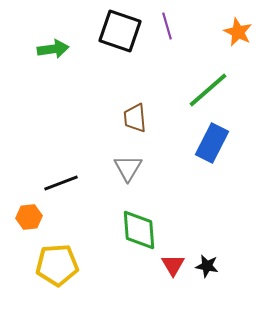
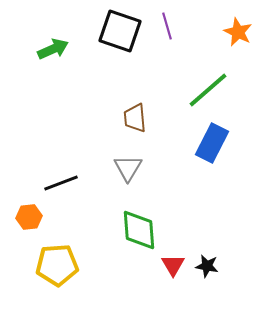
green arrow: rotated 16 degrees counterclockwise
